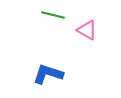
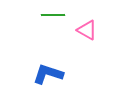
green line: rotated 15 degrees counterclockwise
